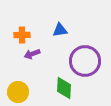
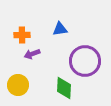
blue triangle: moved 1 px up
yellow circle: moved 7 px up
